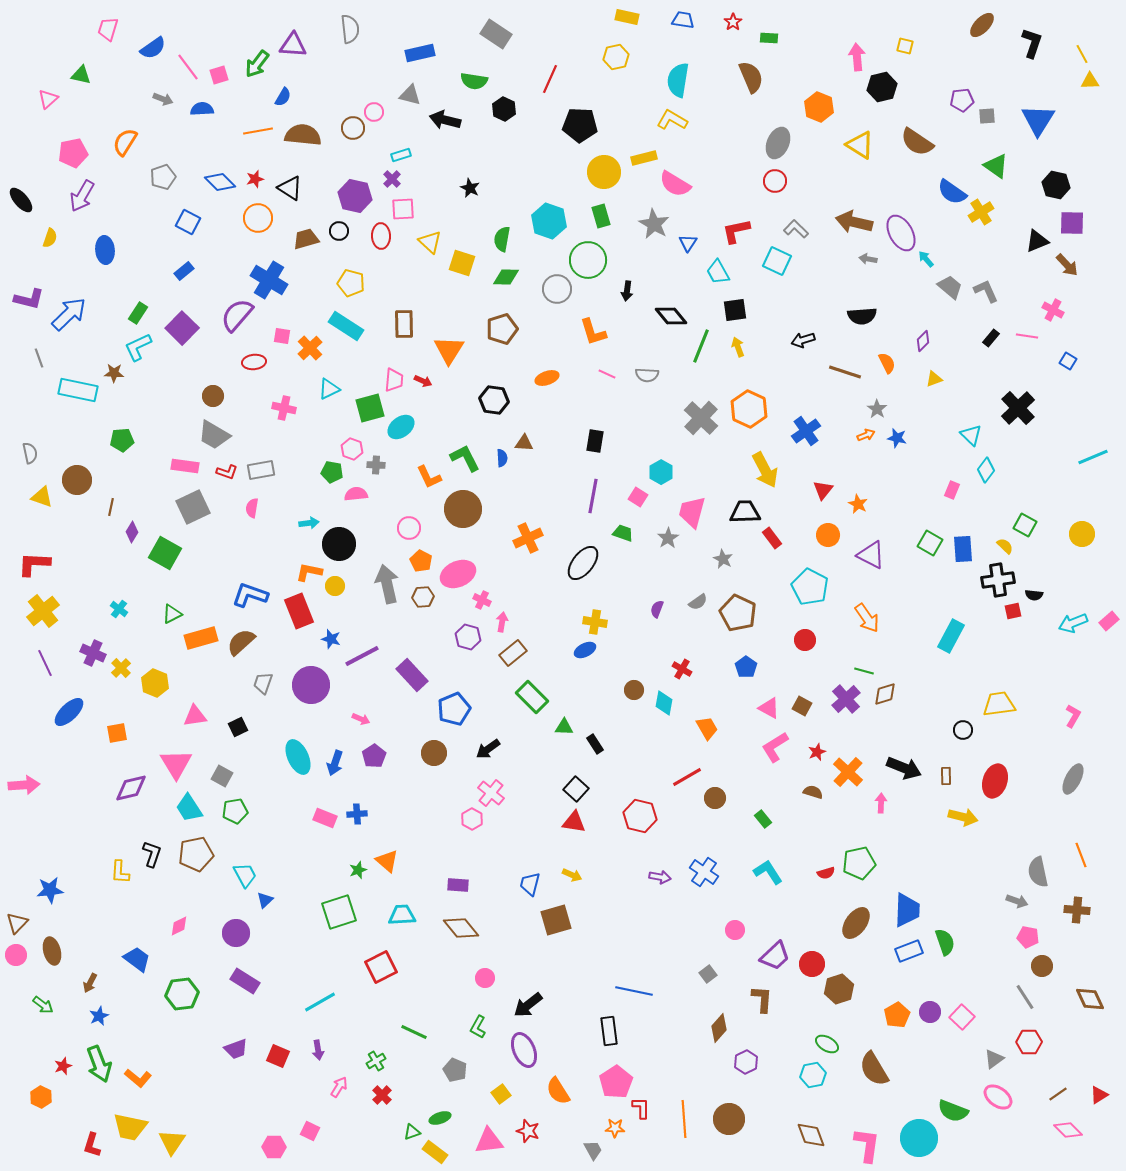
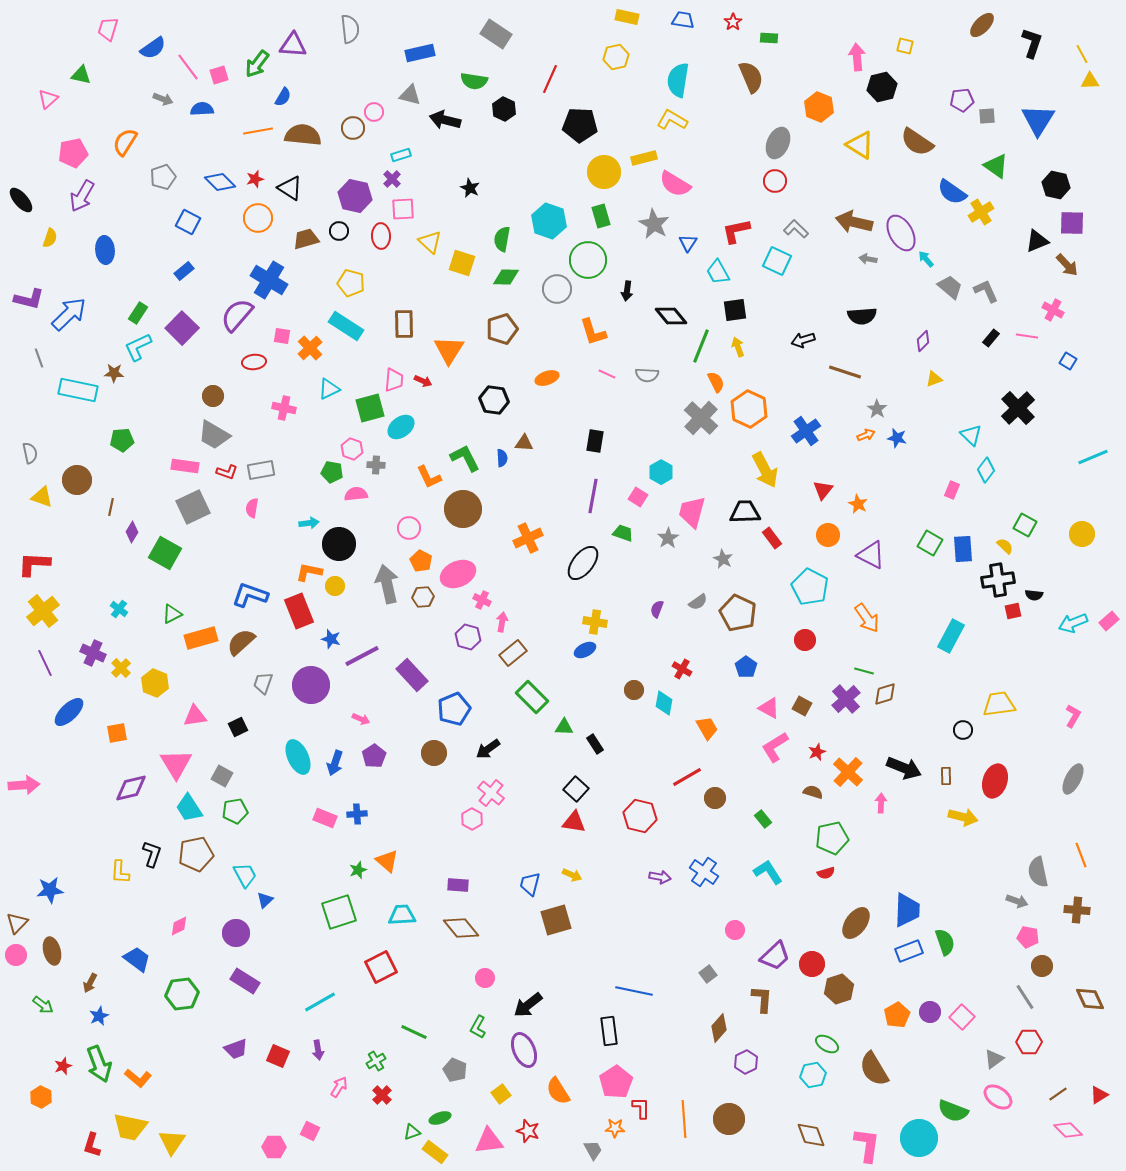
orange semicircle at (887, 363): moved 171 px left, 19 px down
green pentagon at (859, 863): moved 27 px left, 25 px up
